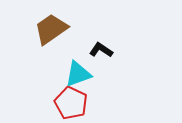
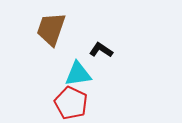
brown trapezoid: rotated 36 degrees counterclockwise
cyan triangle: rotated 12 degrees clockwise
